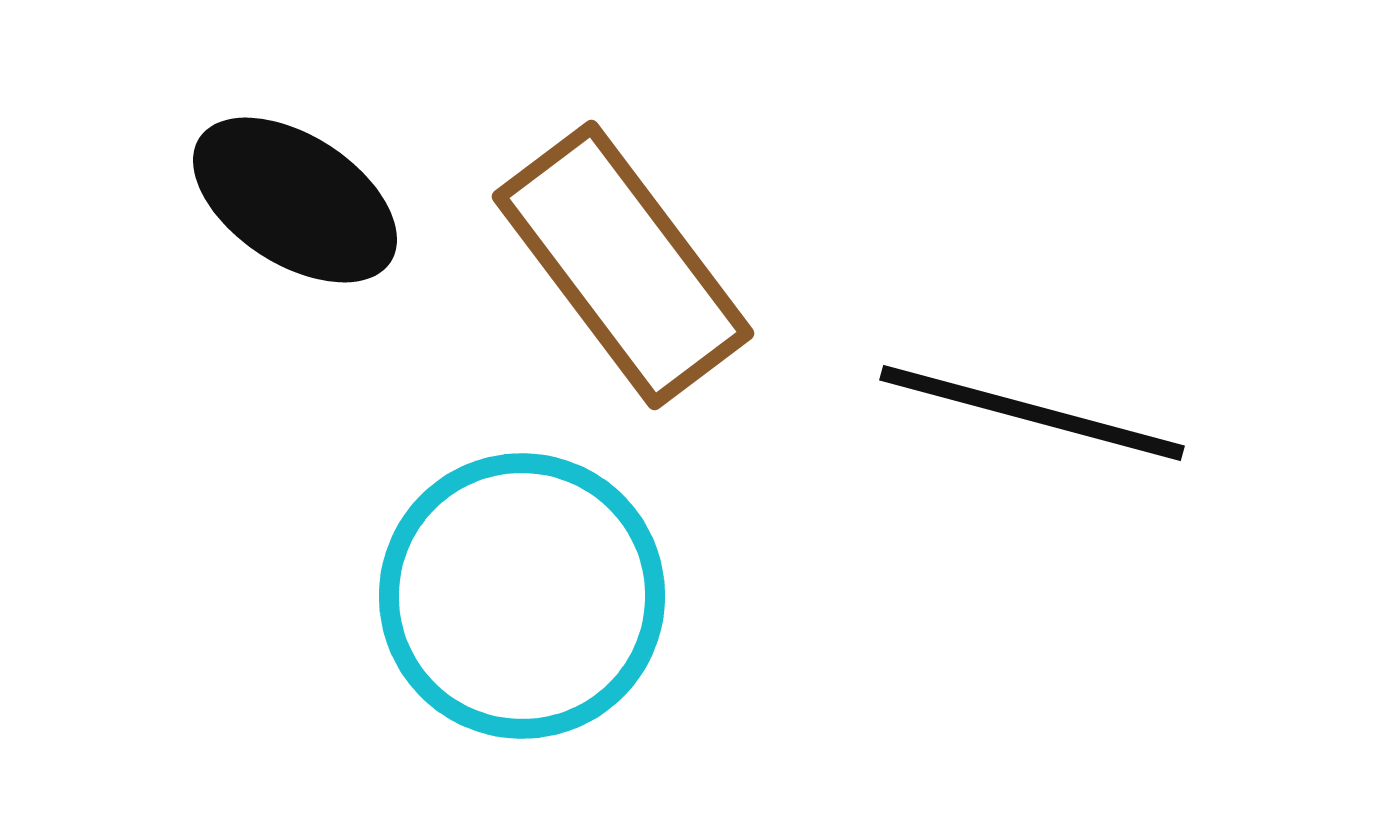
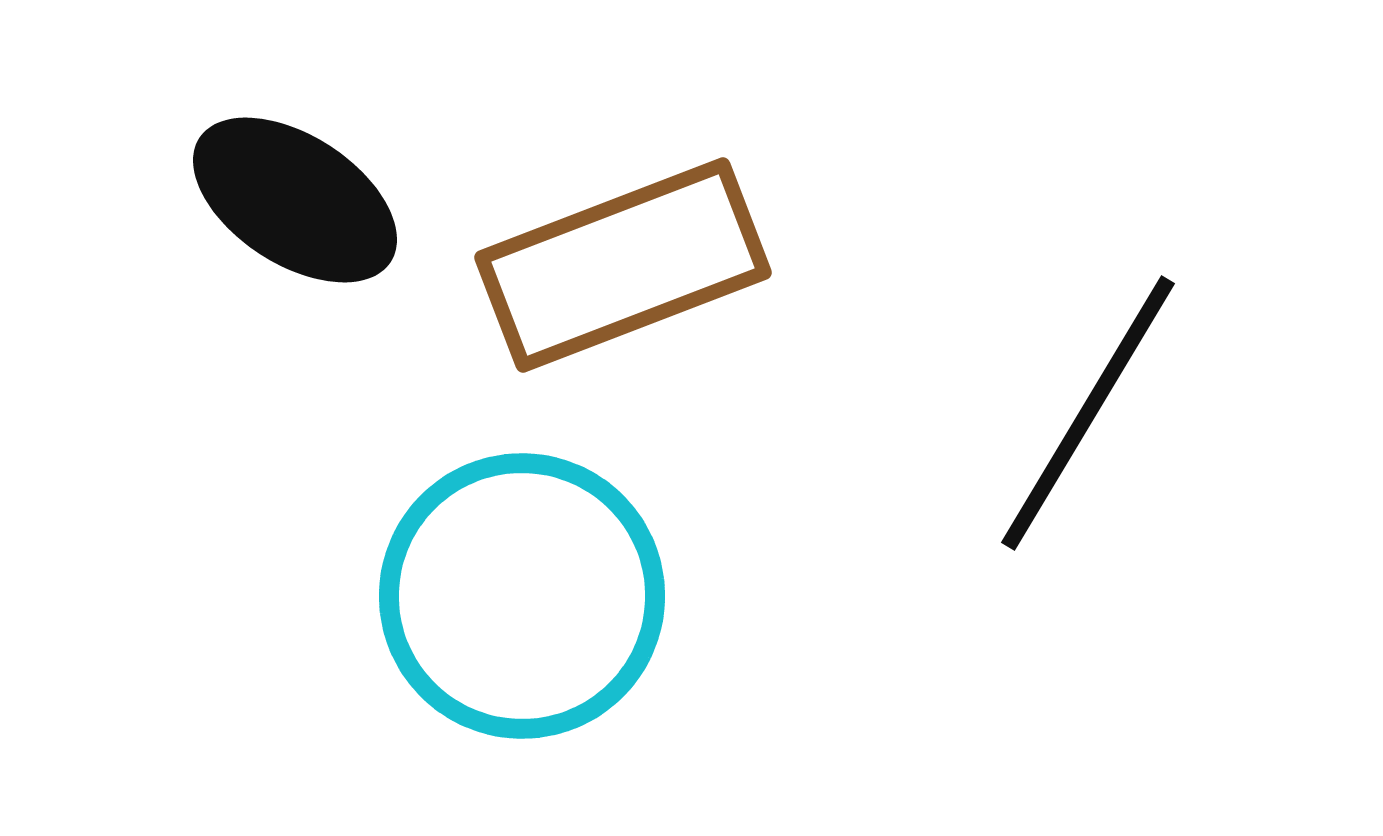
brown rectangle: rotated 74 degrees counterclockwise
black line: moved 56 px right; rotated 74 degrees counterclockwise
